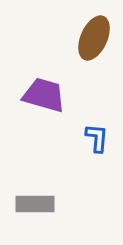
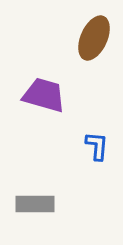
blue L-shape: moved 8 px down
